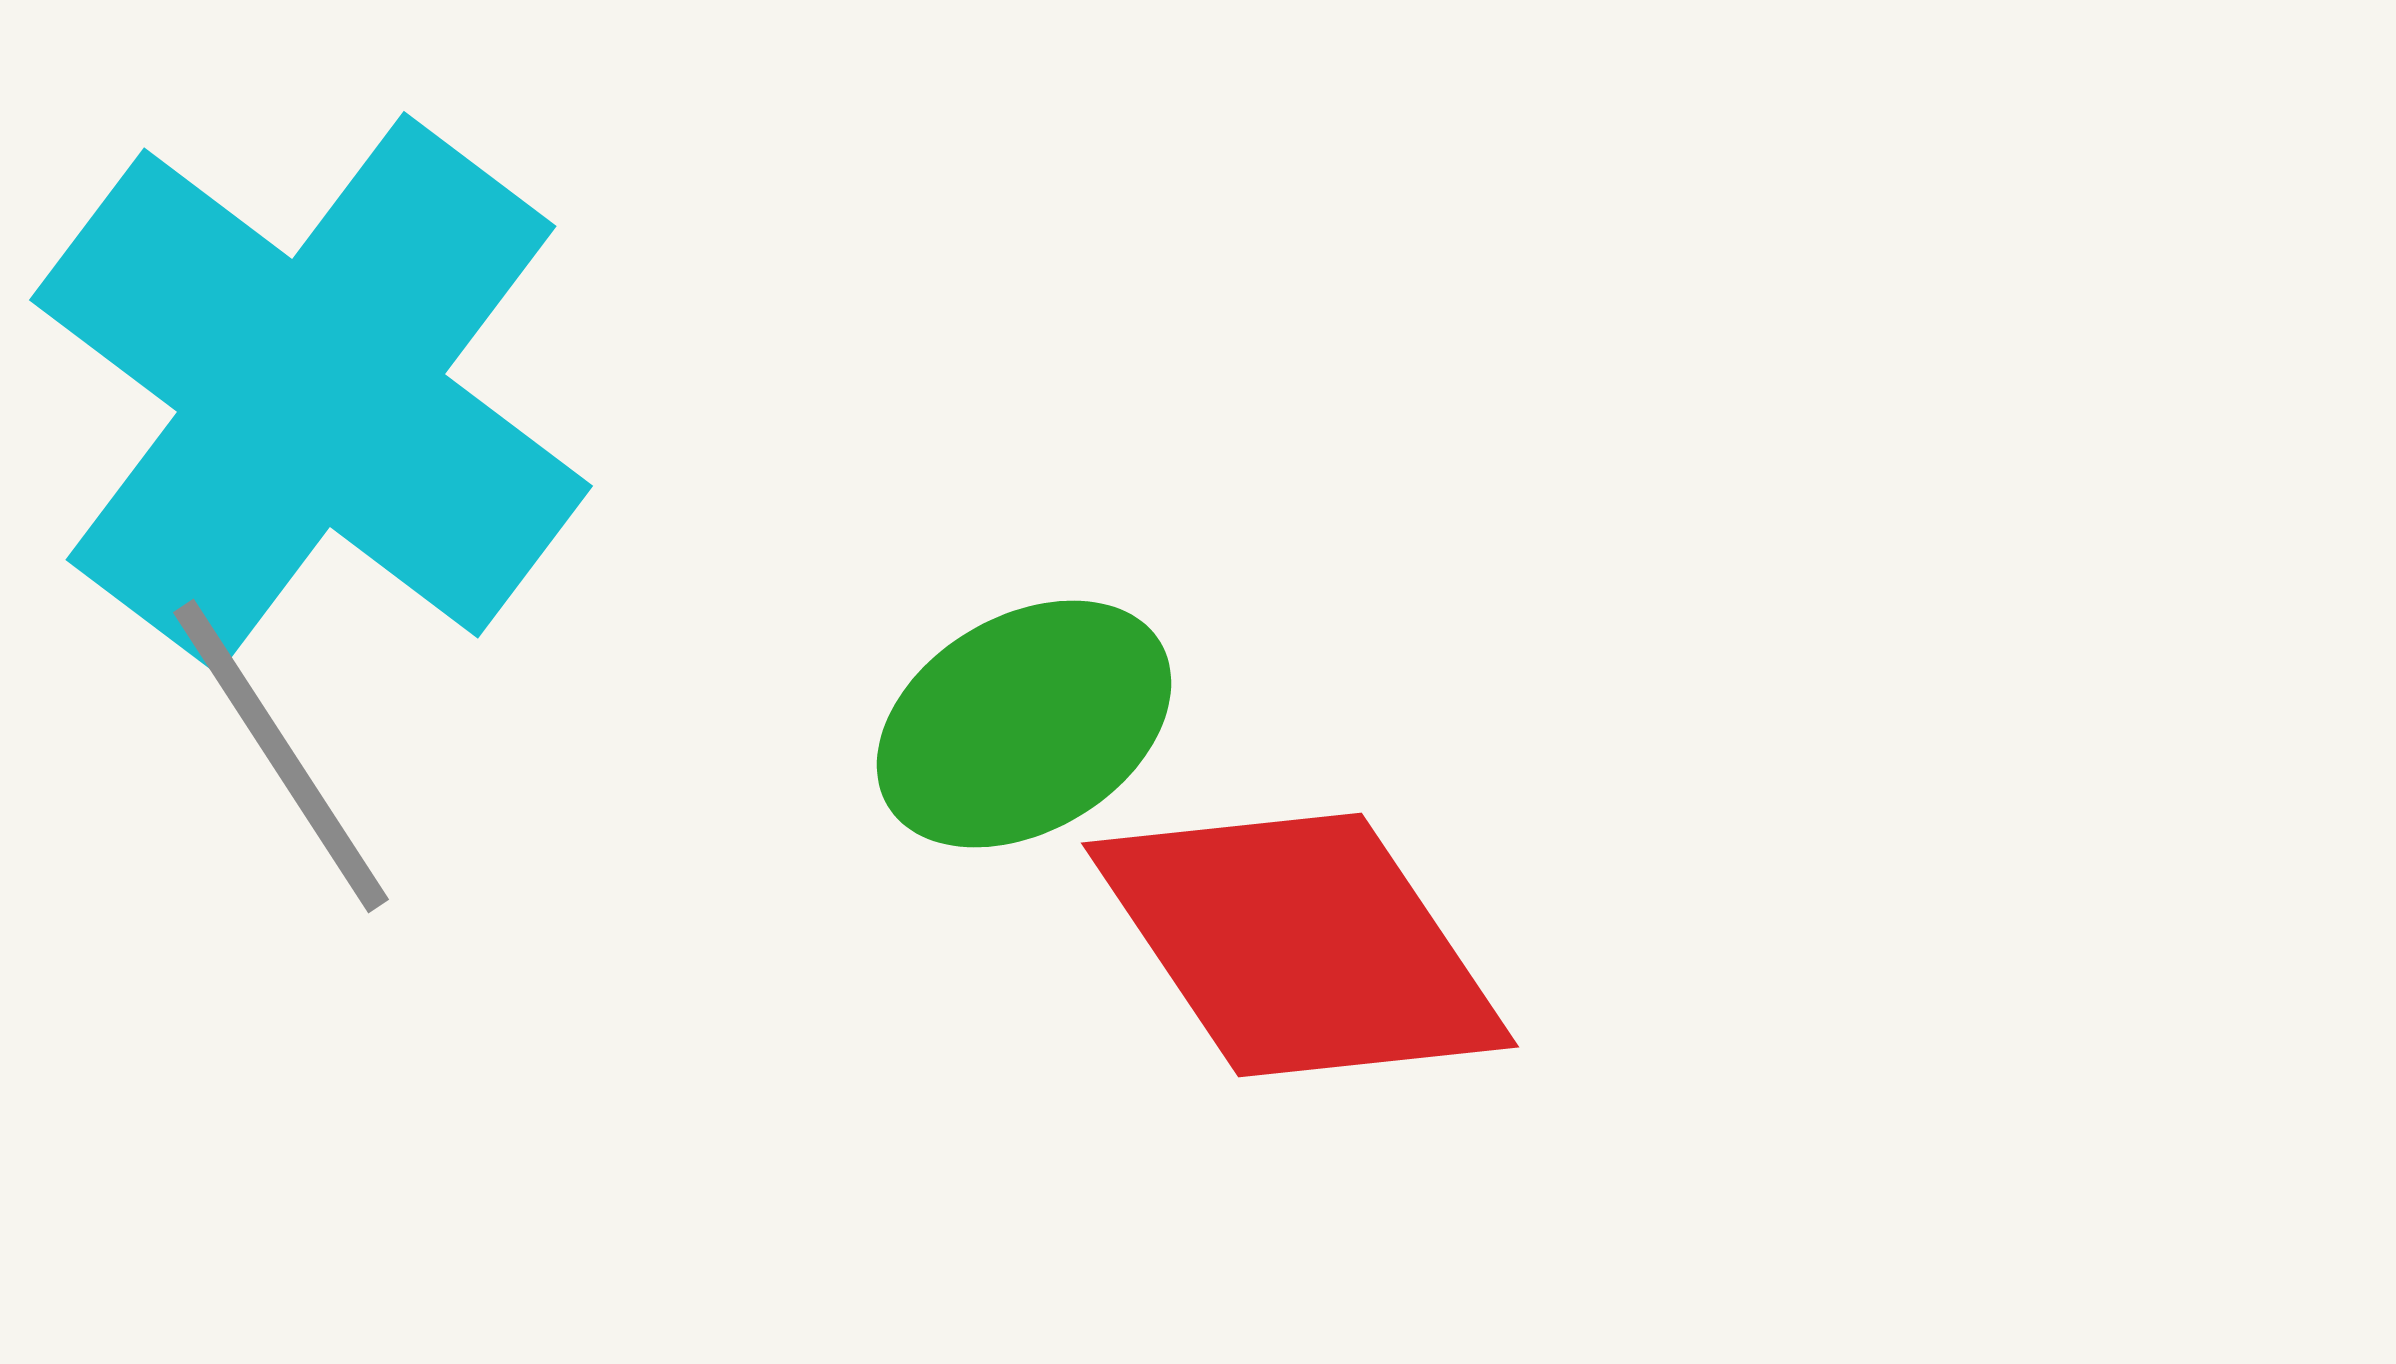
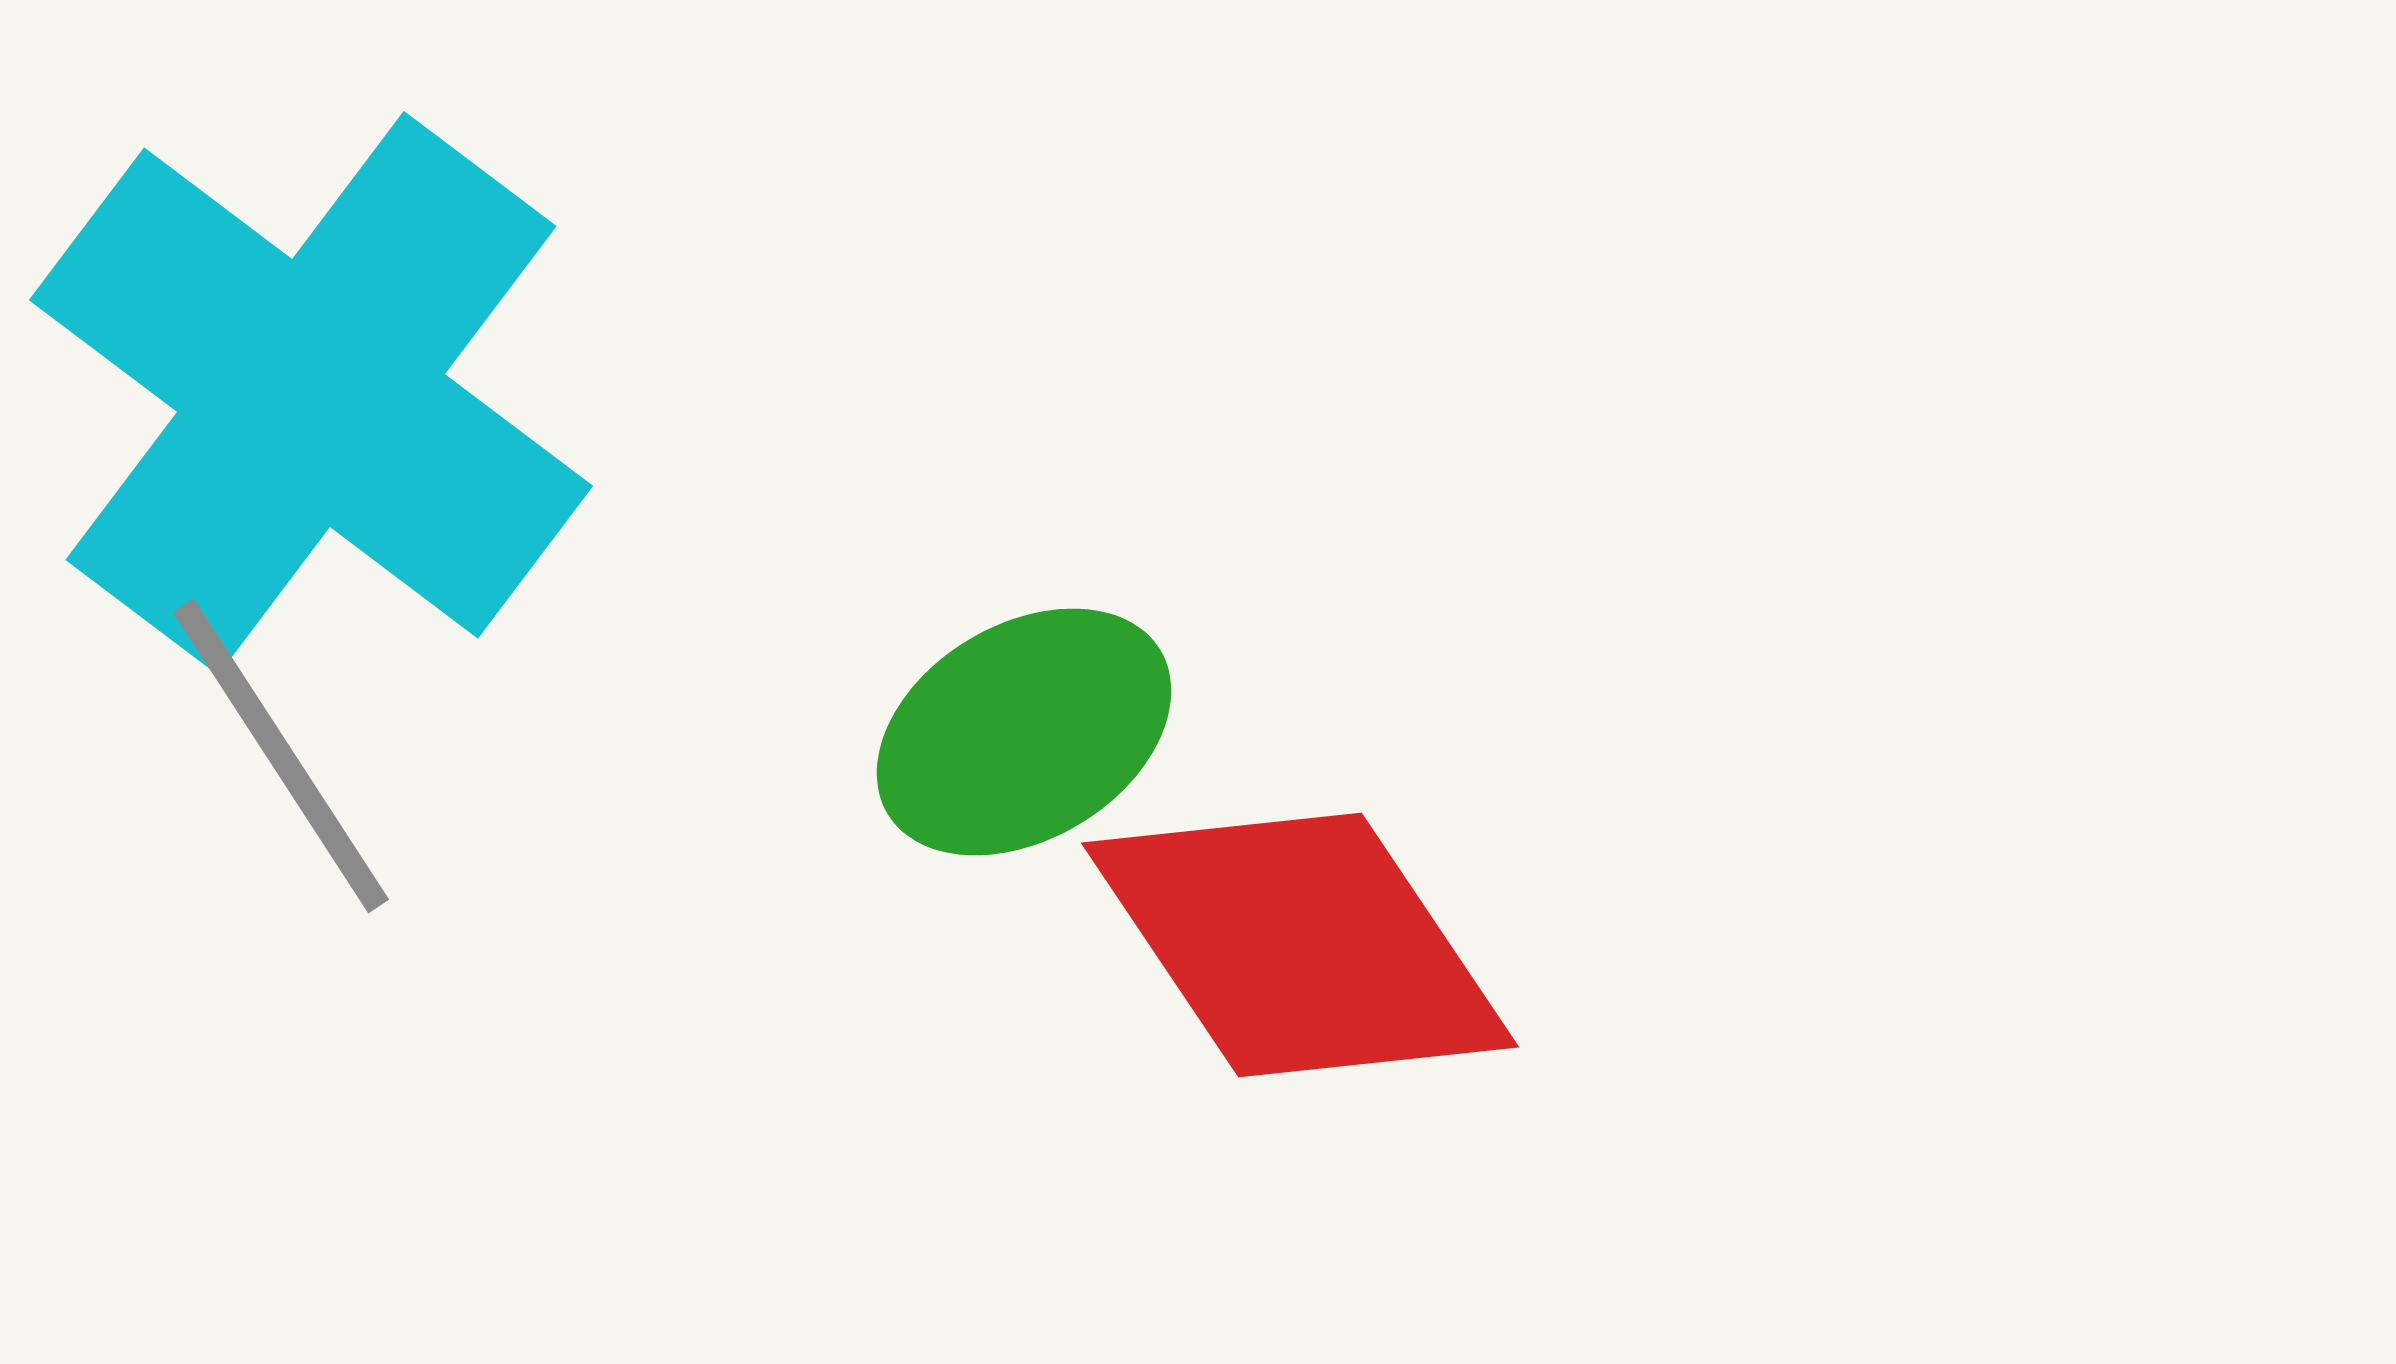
green ellipse: moved 8 px down
